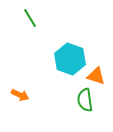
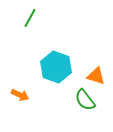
green line: rotated 60 degrees clockwise
cyan hexagon: moved 14 px left, 8 px down
green semicircle: rotated 30 degrees counterclockwise
